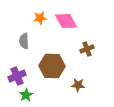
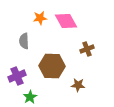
green star: moved 4 px right, 2 px down
